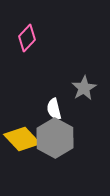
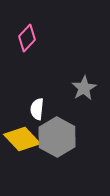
white semicircle: moved 17 px left; rotated 20 degrees clockwise
gray hexagon: moved 2 px right, 1 px up
